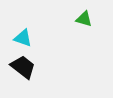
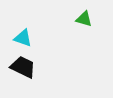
black trapezoid: rotated 12 degrees counterclockwise
